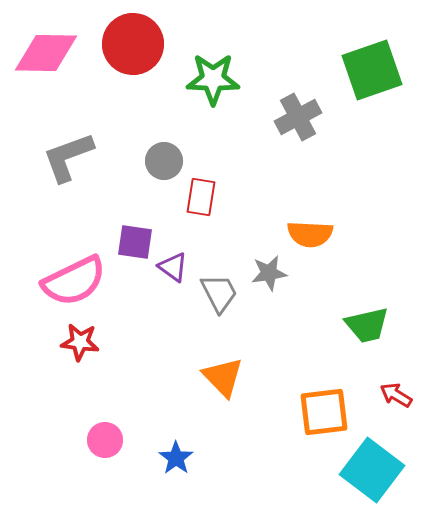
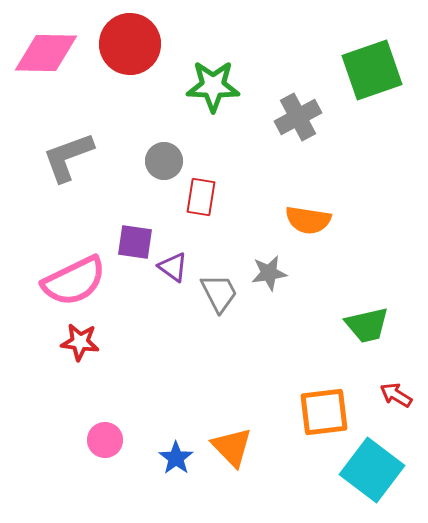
red circle: moved 3 px left
green star: moved 7 px down
orange semicircle: moved 2 px left, 14 px up; rotated 6 degrees clockwise
orange triangle: moved 9 px right, 70 px down
